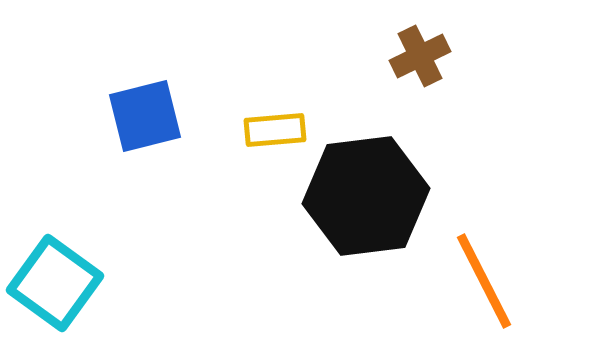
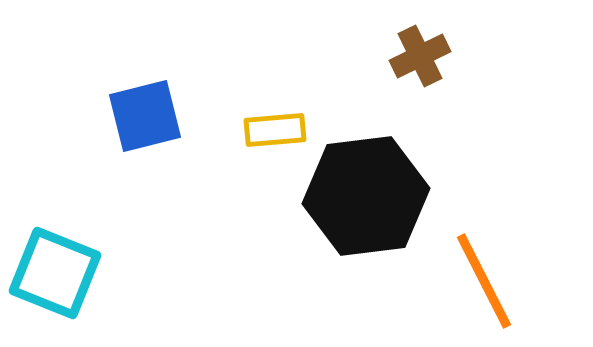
cyan square: moved 10 px up; rotated 14 degrees counterclockwise
